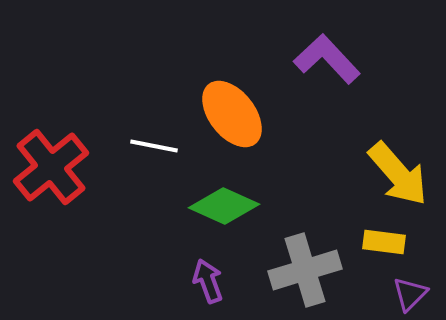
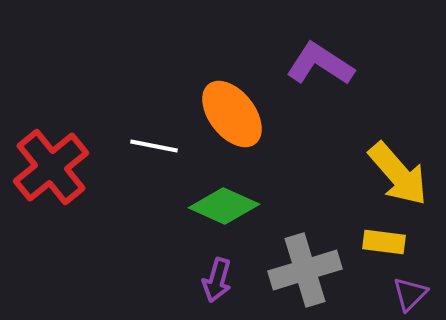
purple L-shape: moved 7 px left, 5 px down; rotated 14 degrees counterclockwise
purple arrow: moved 9 px right, 1 px up; rotated 144 degrees counterclockwise
